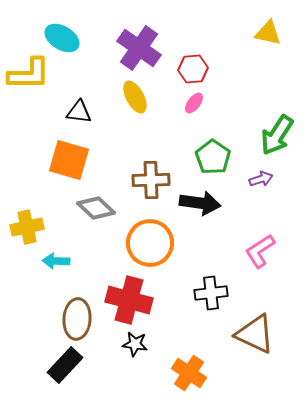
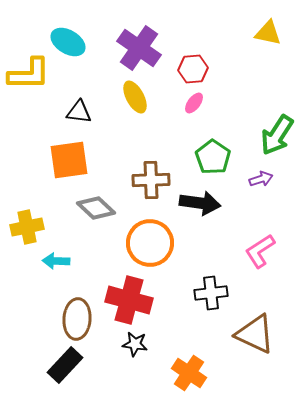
cyan ellipse: moved 6 px right, 4 px down
orange square: rotated 24 degrees counterclockwise
